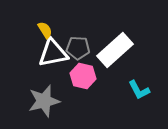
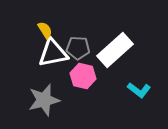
cyan L-shape: rotated 25 degrees counterclockwise
gray star: moved 1 px up
